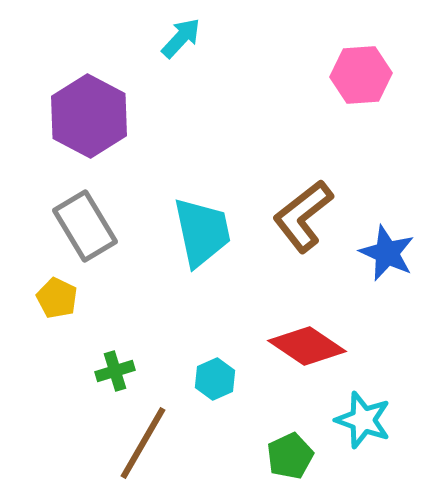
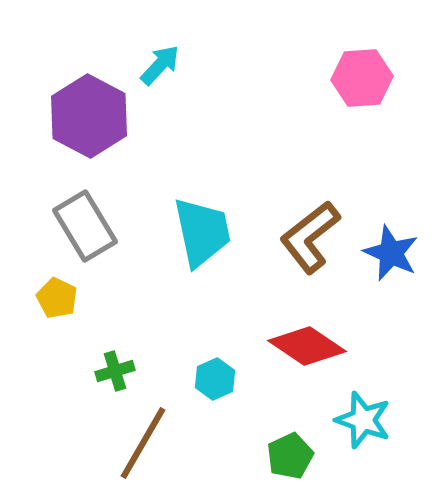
cyan arrow: moved 21 px left, 27 px down
pink hexagon: moved 1 px right, 3 px down
brown L-shape: moved 7 px right, 21 px down
blue star: moved 4 px right
